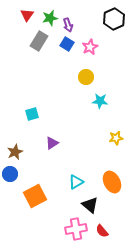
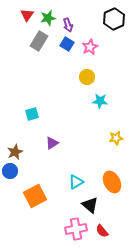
green star: moved 2 px left
yellow circle: moved 1 px right
blue circle: moved 3 px up
